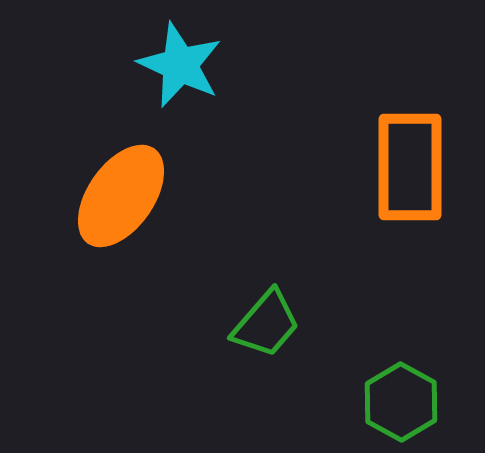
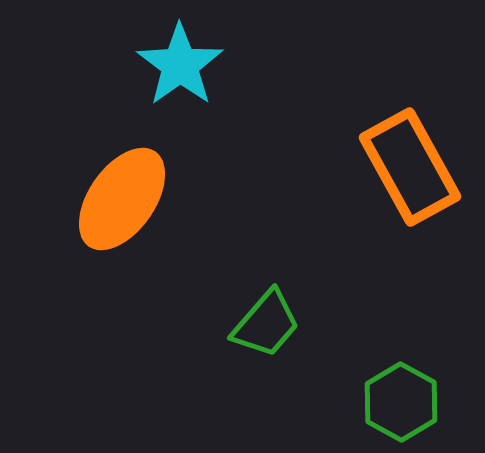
cyan star: rotated 12 degrees clockwise
orange rectangle: rotated 29 degrees counterclockwise
orange ellipse: moved 1 px right, 3 px down
